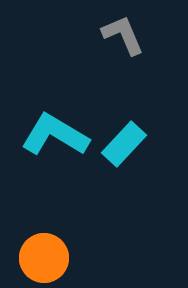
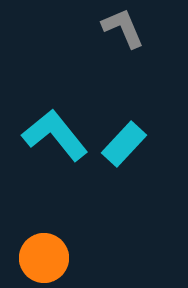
gray L-shape: moved 7 px up
cyan L-shape: rotated 20 degrees clockwise
